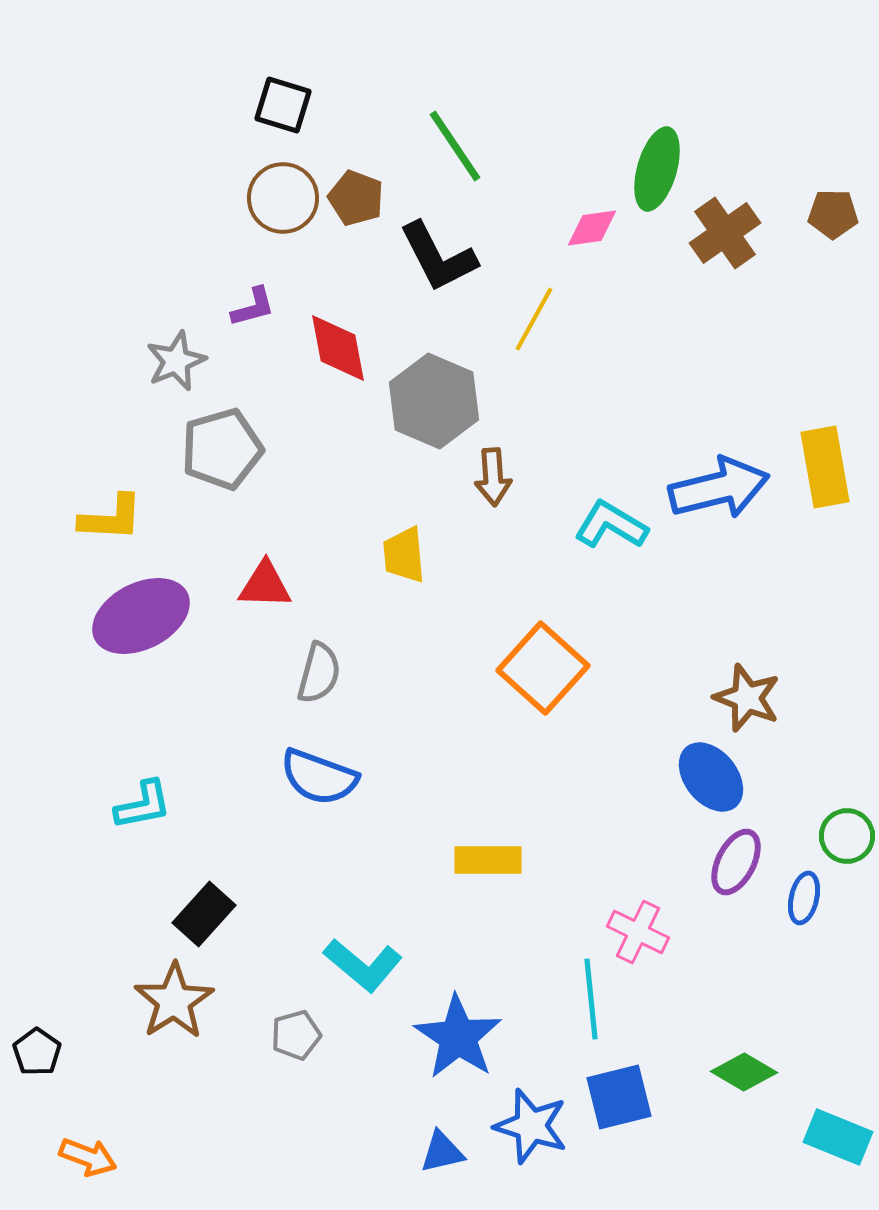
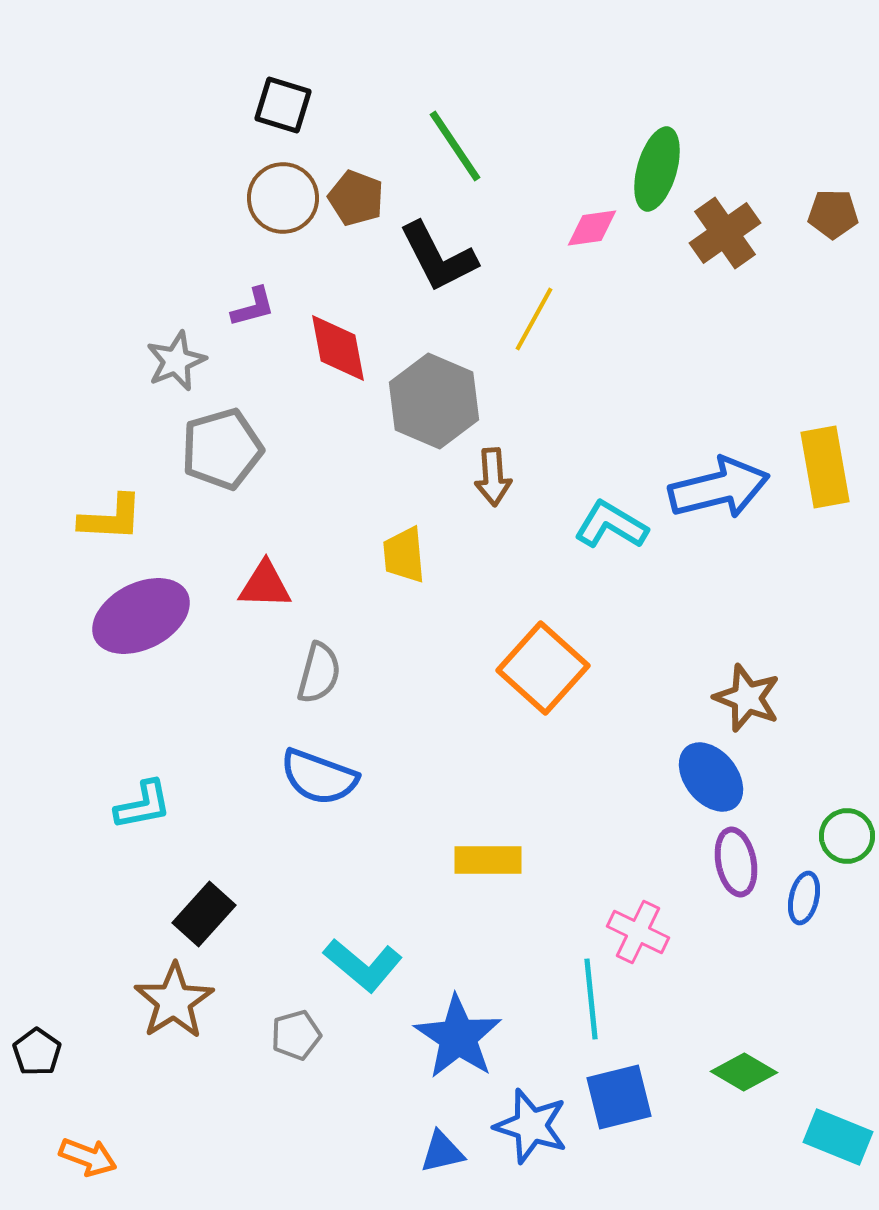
purple ellipse at (736, 862): rotated 38 degrees counterclockwise
